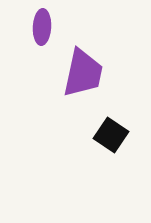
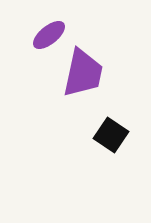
purple ellipse: moved 7 px right, 8 px down; rotated 48 degrees clockwise
